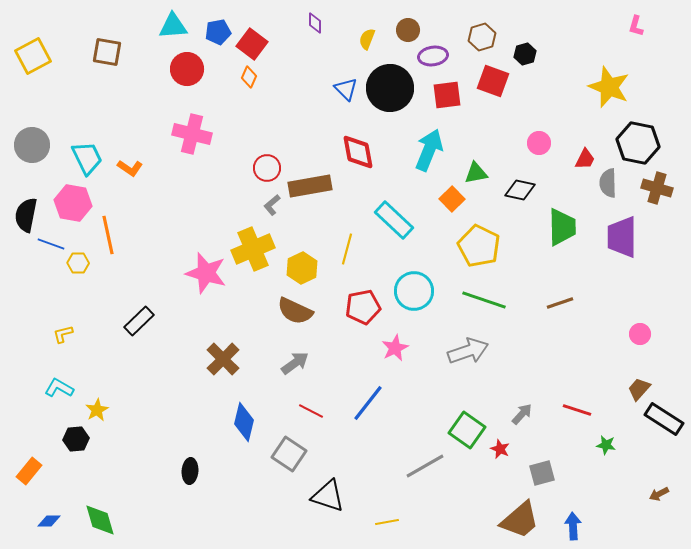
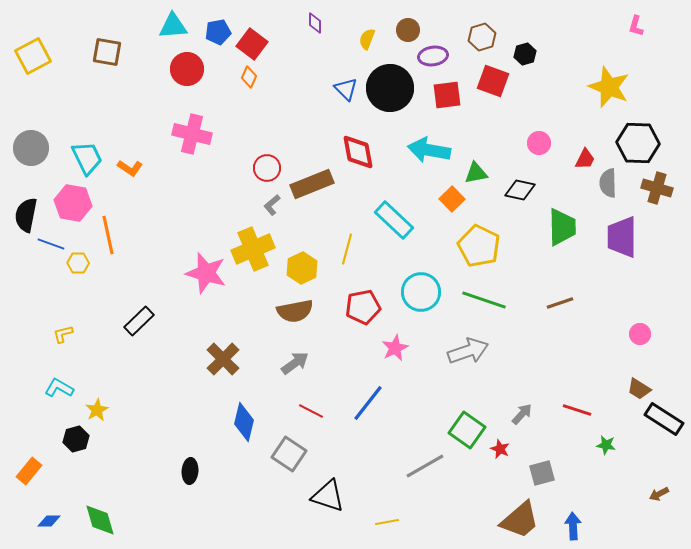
black hexagon at (638, 143): rotated 9 degrees counterclockwise
gray circle at (32, 145): moved 1 px left, 3 px down
cyan arrow at (429, 150): rotated 102 degrees counterclockwise
brown rectangle at (310, 186): moved 2 px right, 2 px up; rotated 12 degrees counterclockwise
cyan circle at (414, 291): moved 7 px right, 1 px down
brown semicircle at (295, 311): rotated 36 degrees counterclockwise
brown trapezoid at (639, 389): rotated 100 degrees counterclockwise
black hexagon at (76, 439): rotated 10 degrees counterclockwise
